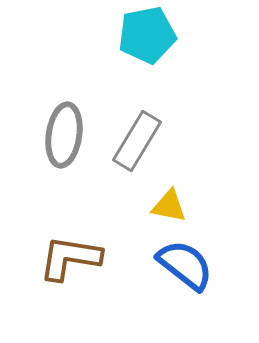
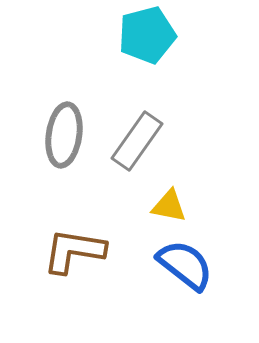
cyan pentagon: rotated 4 degrees counterclockwise
gray rectangle: rotated 4 degrees clockwise
brown L-shape: moved 4 px right, 7 px up
